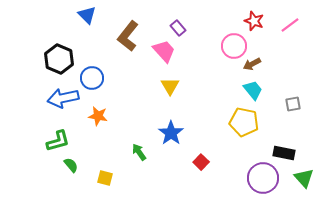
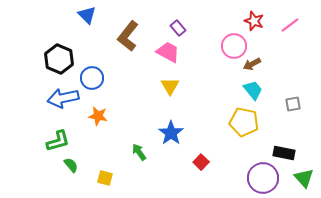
pink trapezoid: moved 4 px right, 1 px down; rotated 20 degrees counterclockwise
